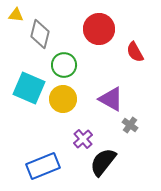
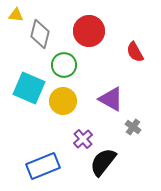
red circle: moved 10 px left, 2 px down
yellow circle: moved 2 px down
gray cross: moved 3 px right, 2 px down
